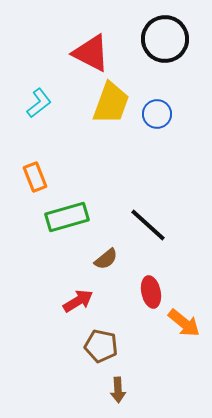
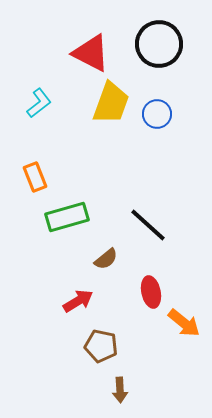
black circle: moved 6 px left, 5 px down
brown arrow: moved 2 px right
